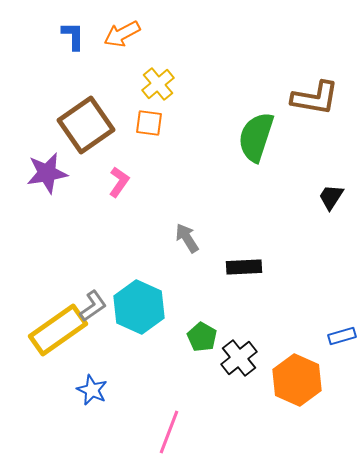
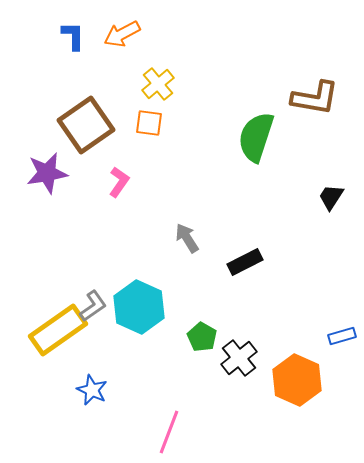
black rectangle: moved 1 px right, 5 px up; rotated 24 degrees counterclockwise
